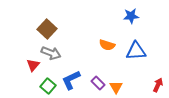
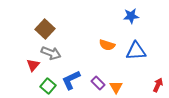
brown square: moved 2 px left
